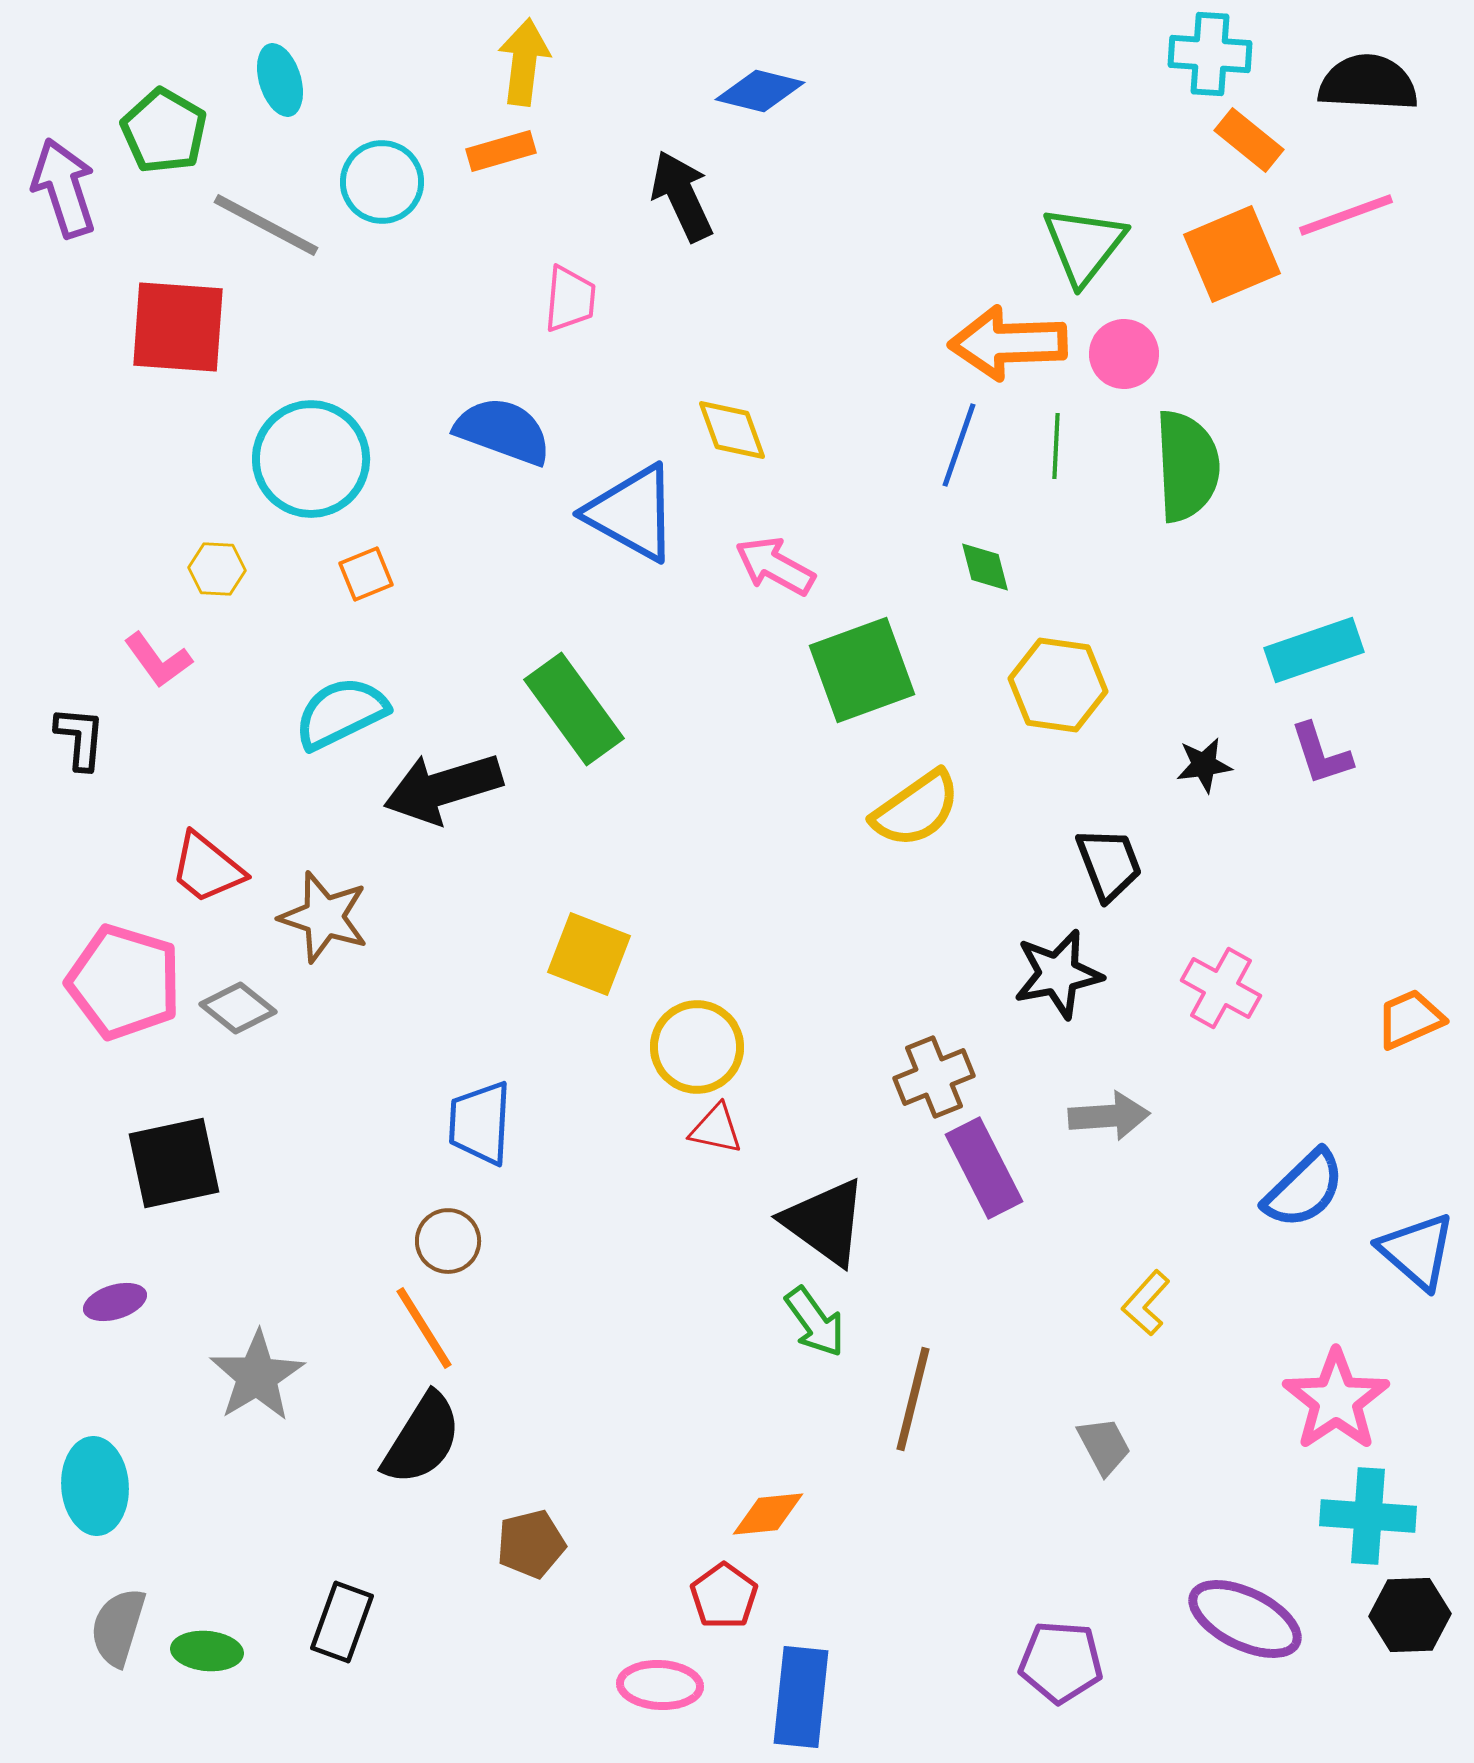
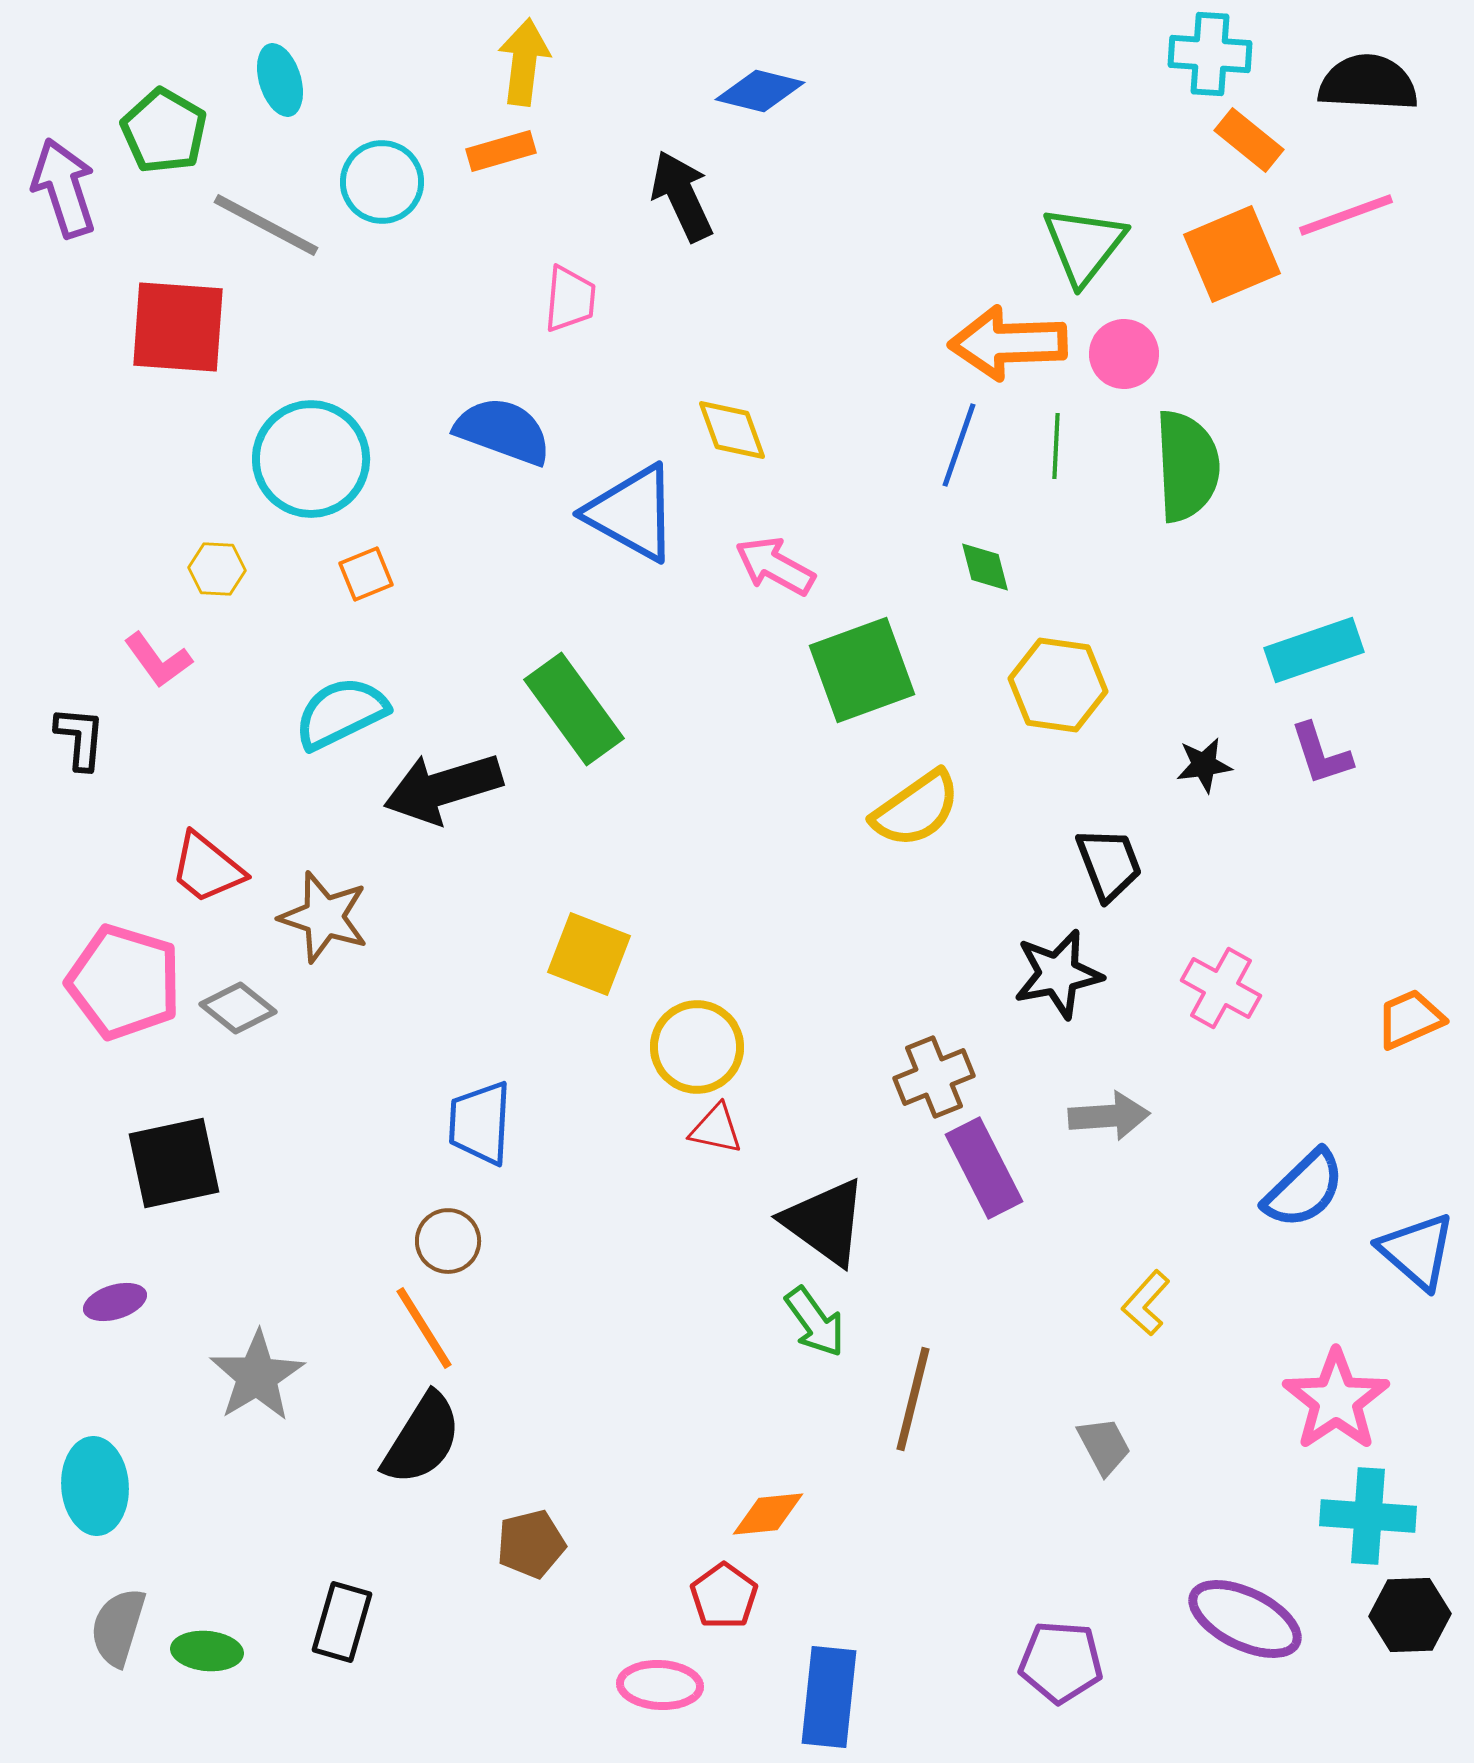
black rectangle at (342, 1622): rotated 4 degrees counterclockwise
blue rectangle at (801, 1697): moved 28 px right
